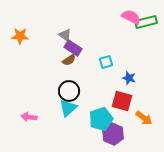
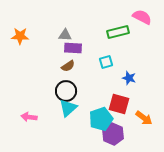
pink semicircle: moved 11 px right
green rectangle: moved 28 px left, 10 px down
gray triangle: rotated 32 degrees counterclockwise
purple rectangle: rotated 30 degrees counterclockwise
brown semicircle: moved 1 px left, 6 px down
black circle: moved 3 px left
red square: moved 3 px left, 3 px down
